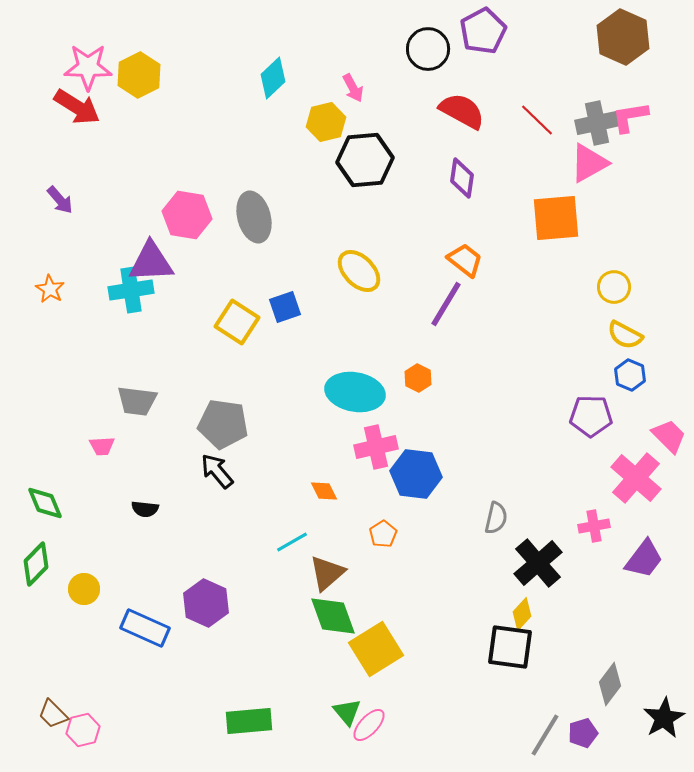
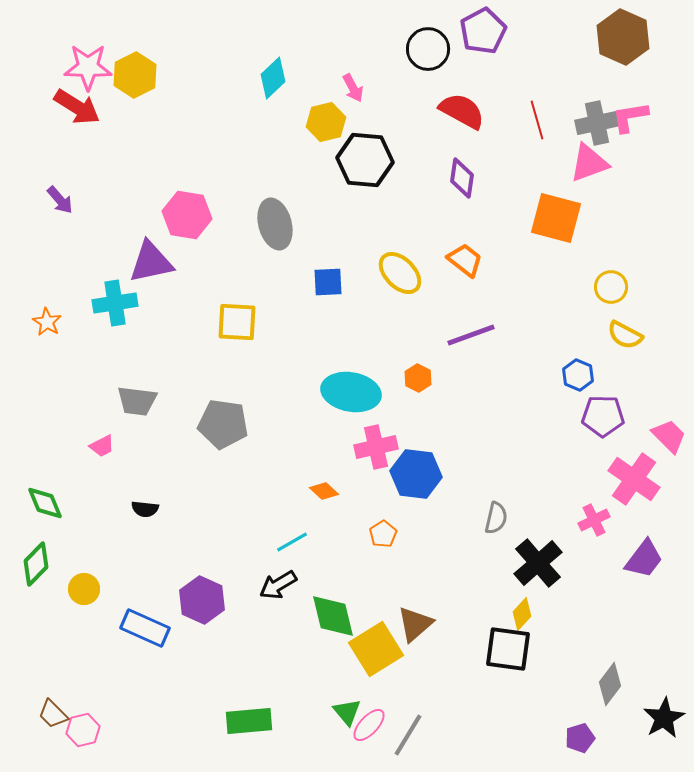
yellow hexagon at (139, 75): moved 4 px left
red line at (537, 120): rotated 30 degrees clockwise
black hexagon at (365, 160): rotated 10 degrees clockwise
pink triangle at (589, 163): rotated 9 degrees clockwise
gray ellipse at (254, 217): moved 21 px right, 7 px down
orange square at (556, 218): rotated 20 degrees clockwise
purple triangle at (151, 262): rotated 9 degrees counterclockwise
yellow ellipse at (359, 271): moved 41 px right, 2 px down
yellow circle at (614, 287): moved 3 px left
orange star at (50, 289): moved 3 px left, 33 px down
cyan cross at (131, 290): moved 16 px left, 13 px down
purple line at (446, 304): moved 25 px right, 31 px down; rotated 39 degrees clockwise
blue square at (285, 307): moved 43 px right, 25 px up; rotated 16 degrees clockwise
yellow square at (237, 322): rotated 30 degrees counterclockwise
blue hexagon at (630, 375): moved 52 px left
cyan ellipse at (355, 392): moved 4 px left
purple pentagon at (591, 416): moved 12 px right
pink trapezoid at (102, 446): rotated 24 degrees counterclockwise
black arrow at (217, 471): moved 61 px right, 114 px down; rotated 81 degrees counterclockwise
pink cross at (636, 478): moved 2 px left, 1 px down; rotated 6 degrees counterclockwise
orange diamond at (324, 491): rotated 20 degrees counterclockwise
pink cross at (594, 526): moved 6 px up; rotated 16 degrees counterclockwise
brown triangle at (327, 573): moved 88 px right, 51 px down
purple hexagon at (206, 603): moved 4 px left, 3 px up
green diamond at (333, 616): rotated 6 degrees clockwise
black square at (510, 647): moved 2 px left, 2 px down
purple pentagon at (583, 733): moved 3 px left, 5 px down
gray line at (545, 735): moved 137 px left
